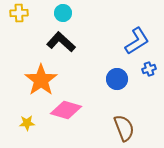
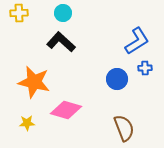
blue cross: moved 4 px left, 1 px up; rotated 16 degrees clockwise
orange star: moved 7 px left, 2 px down; rotated 24 degrees counterclockwise
